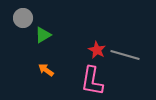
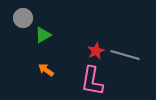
red star: moved 1 px left, 1 px down; rotated 18 degrees clockwise
